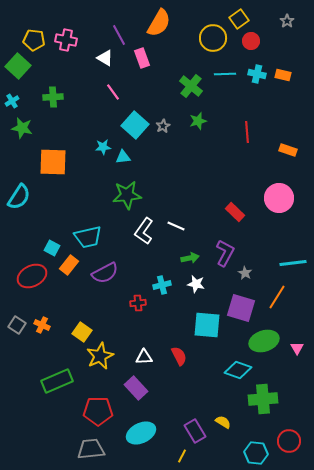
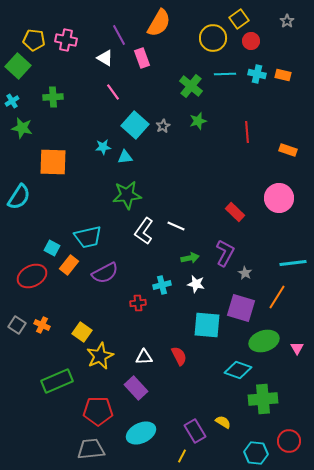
cyan triangle at (123, 157): moved 2 px right
